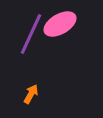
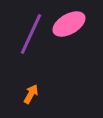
pink ellipse: moved 9 px right
